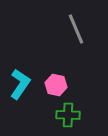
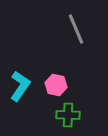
cyan L-shape: moved 2 px down
